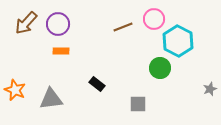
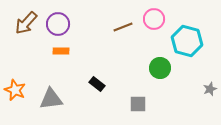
cyan hexagon: moved 9 px right; rotated 12 degrees counterclockwise
